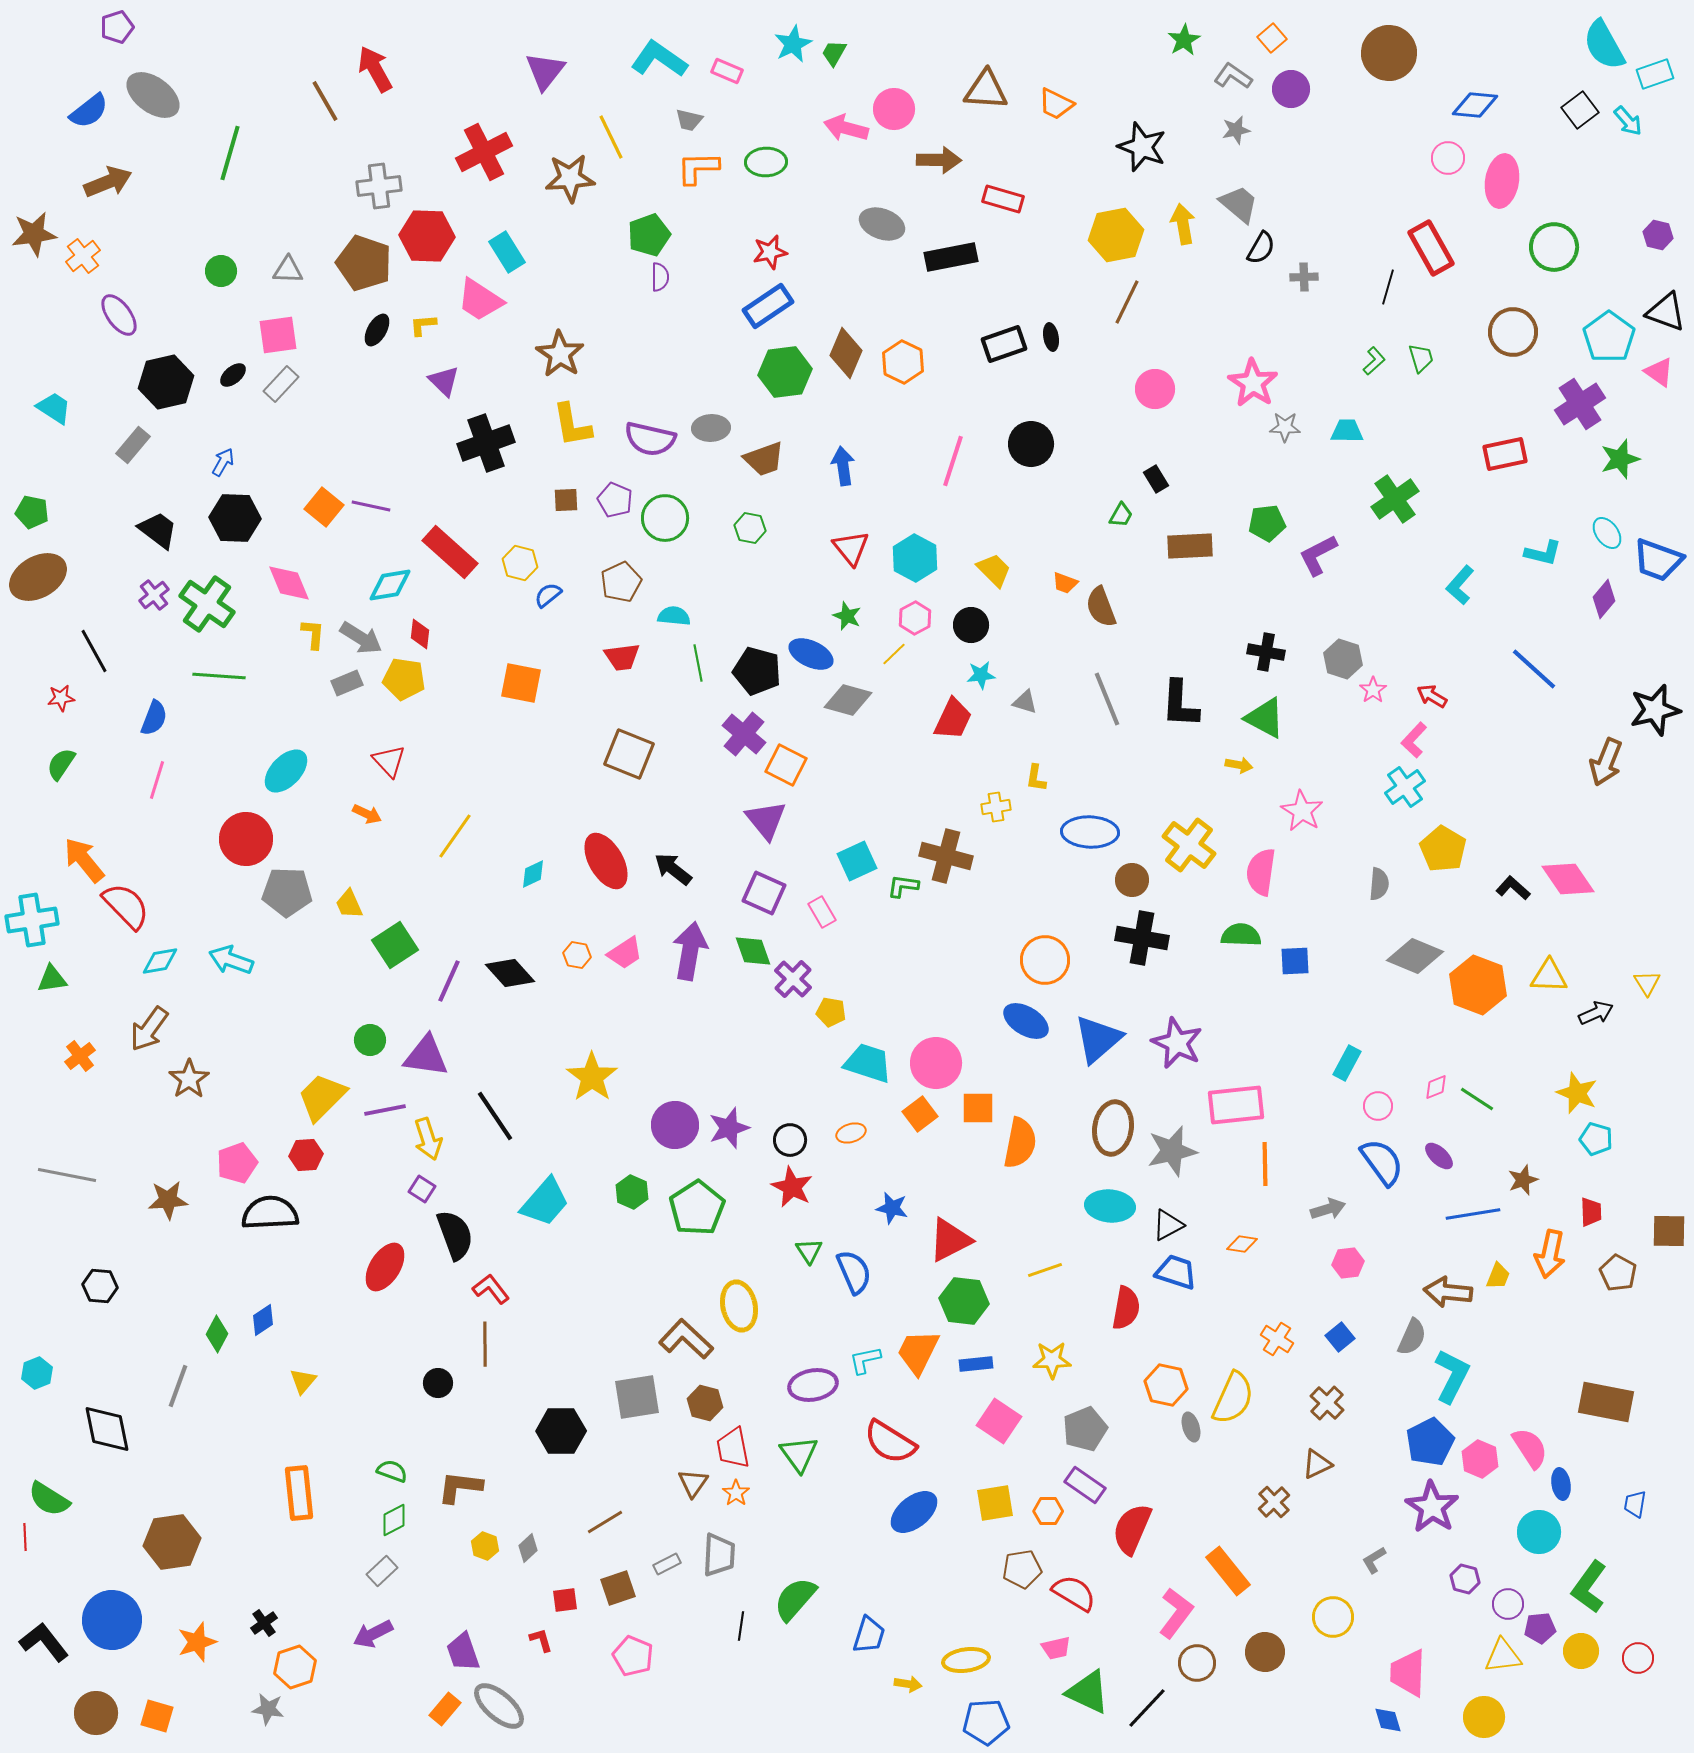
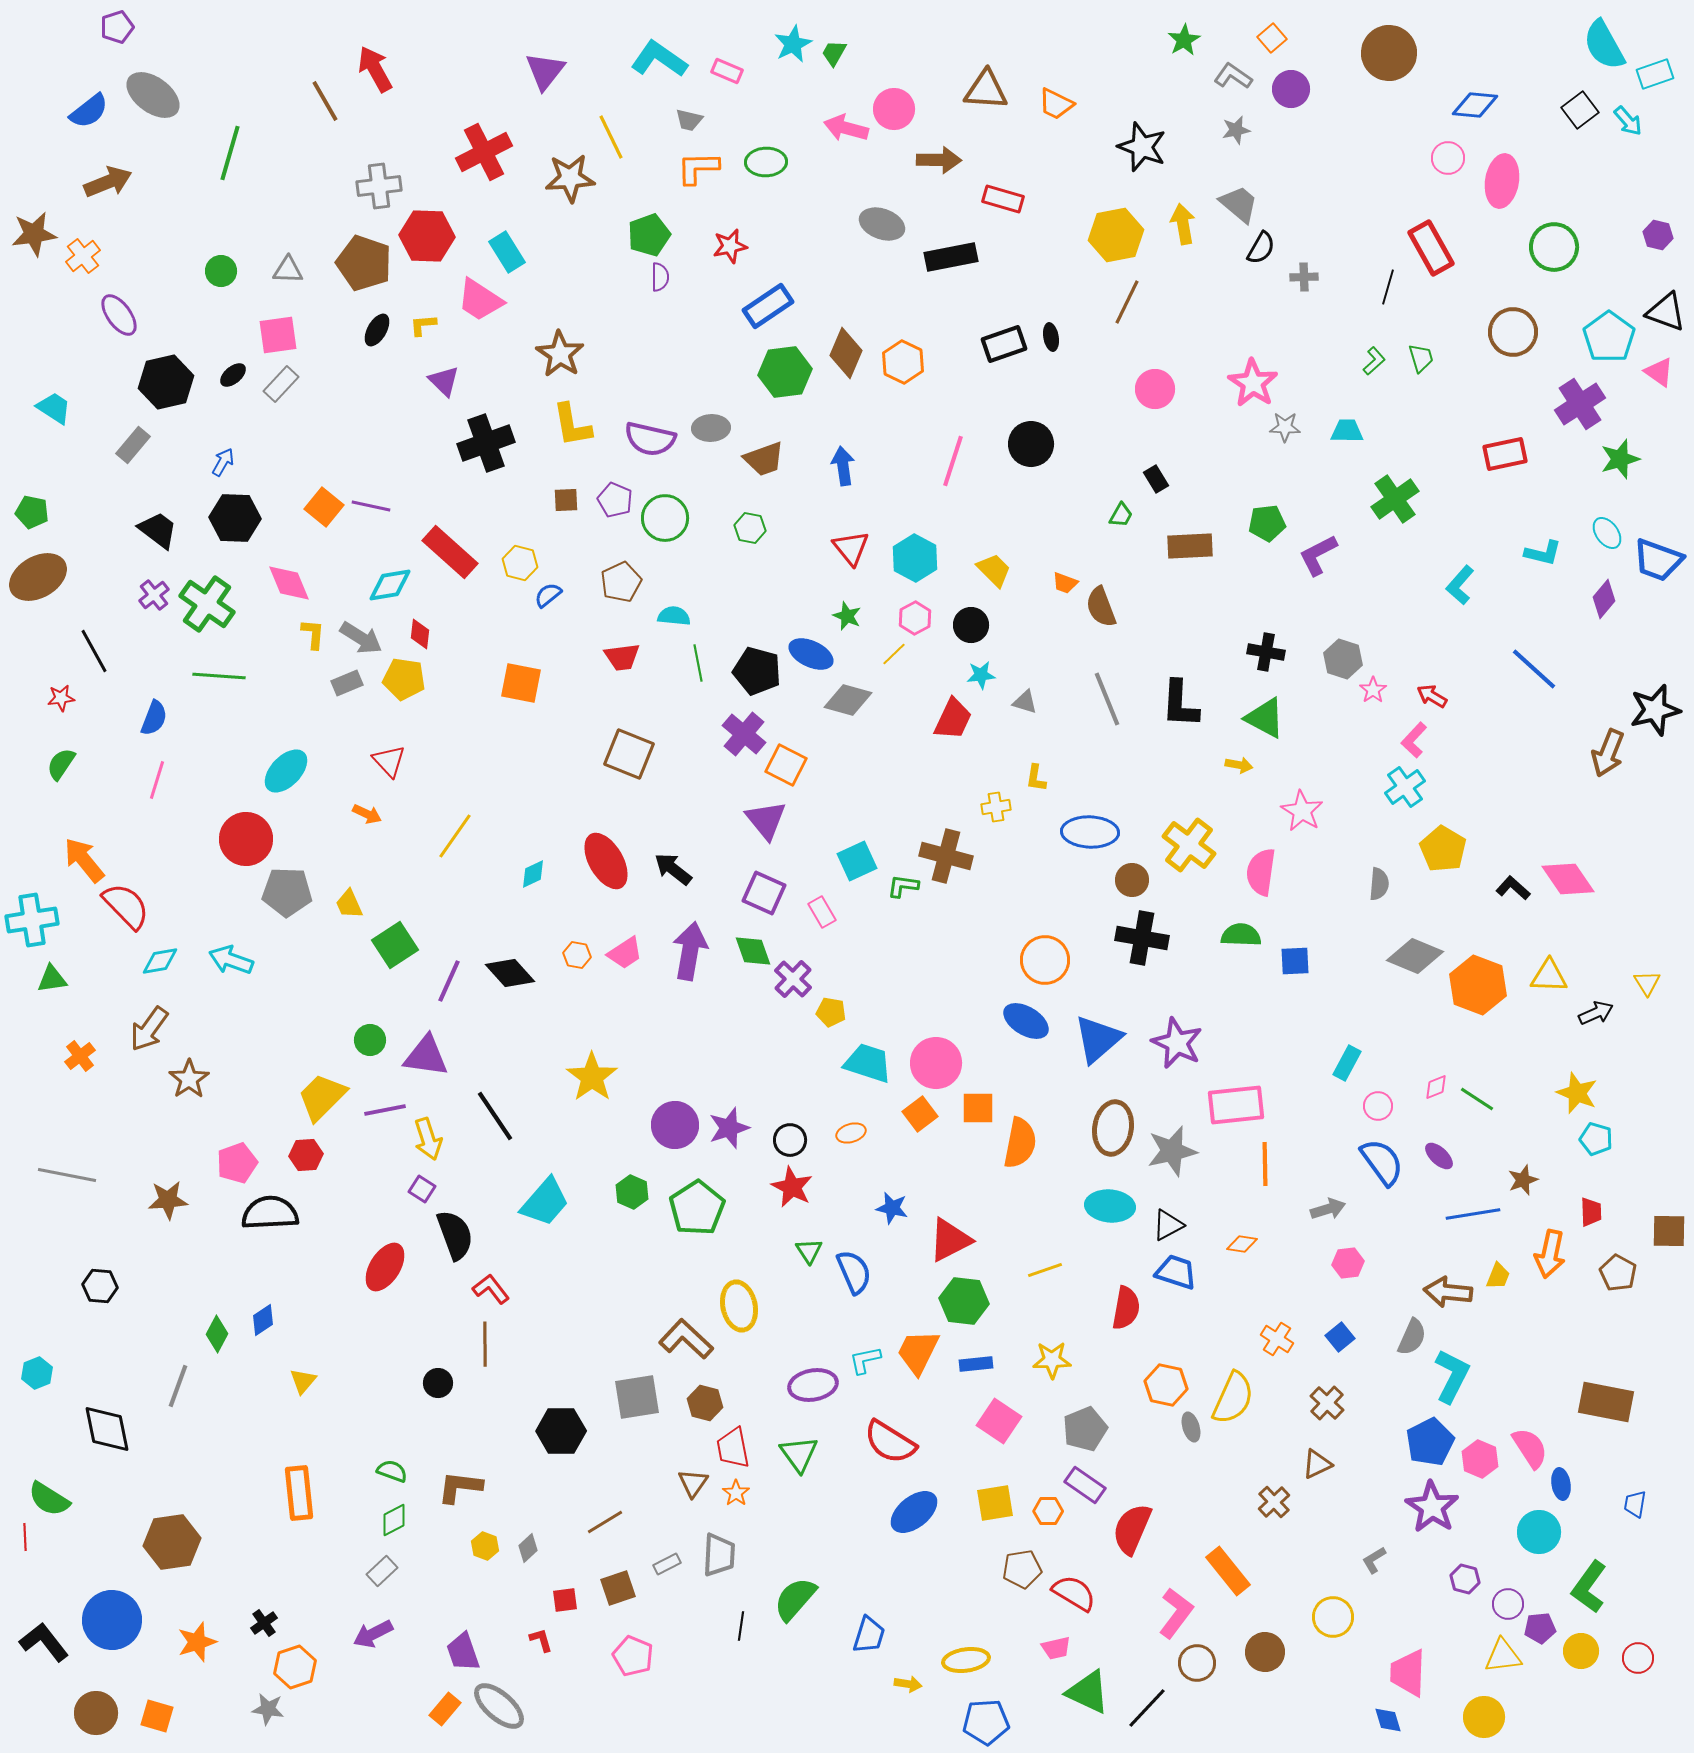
red star at (770, 252): moved 40 px left, 6 px up
brown arrow at (1606, 762): moved 2 px right, 9 px up
